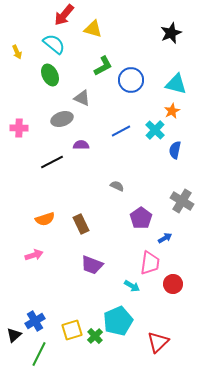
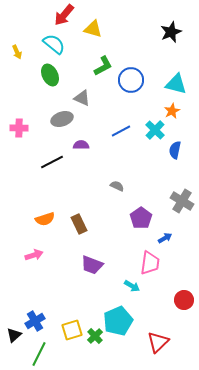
black star: moved 1 px up
brown rectangle: moved 2 px left
red circle: moved 11 px right, 16 px down
